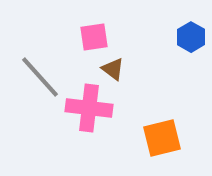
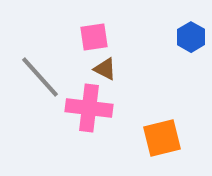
brown triangle: moved 8 px left; rotated 10 degrees counterclockwise
